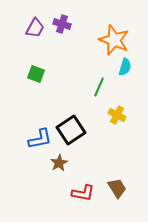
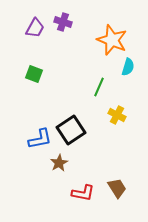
purple cross: moved 1 px right, 2 px up
orange star: moved 2 px left
cyan semicircle: moved 3 px right
green square: moved 2 px left
